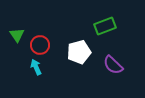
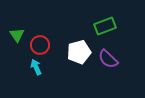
purple semicircle: moved 5 px left, 6 px up
